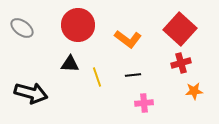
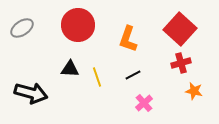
gray ellipse: rotated 70 degrees counterclockwise
orange L-shape: rotated 72 degrees clockwise
black triangle: moved 5 px down
black line: rotated 21 degrees counterclockwise
orange star: rotated 18 degrees clockwise
pink cross: rotated 36 degrees counterclockwise
